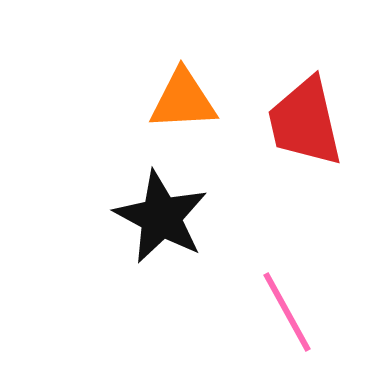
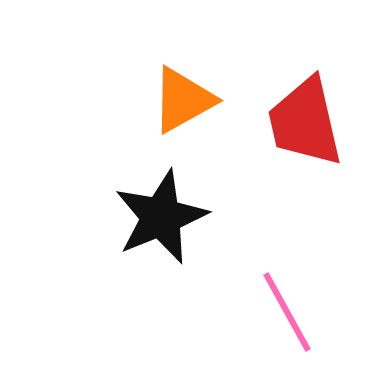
orange triangle: rotated 26 degrees counterclockwise
black star: rotated 22 degrees clockwise
